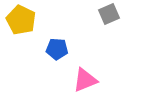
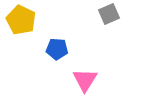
pink triangle: rotated 36 degrees counterclockwise
